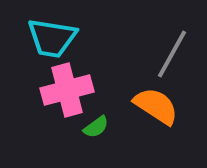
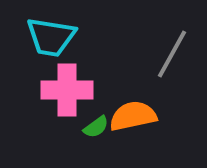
cyan trapezoid: moved 1 px left, 1 px up
pink cross: rotated 15 degrees clockwise
orange semicircle: moved 23 px left, 10 px down; rotated 45 degrees counterclockwise
